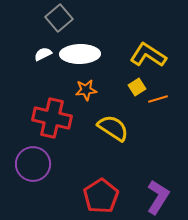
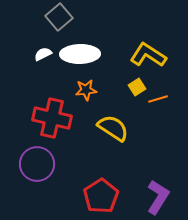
gray square: moved 1 px up
purple circle: moved 4 px right
